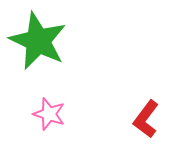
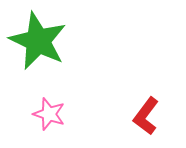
red L-shape: moved 3 px up
